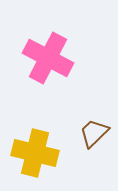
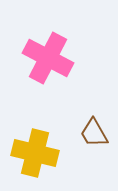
brown trapezoid: rotated 76 degrees counterclockwise
